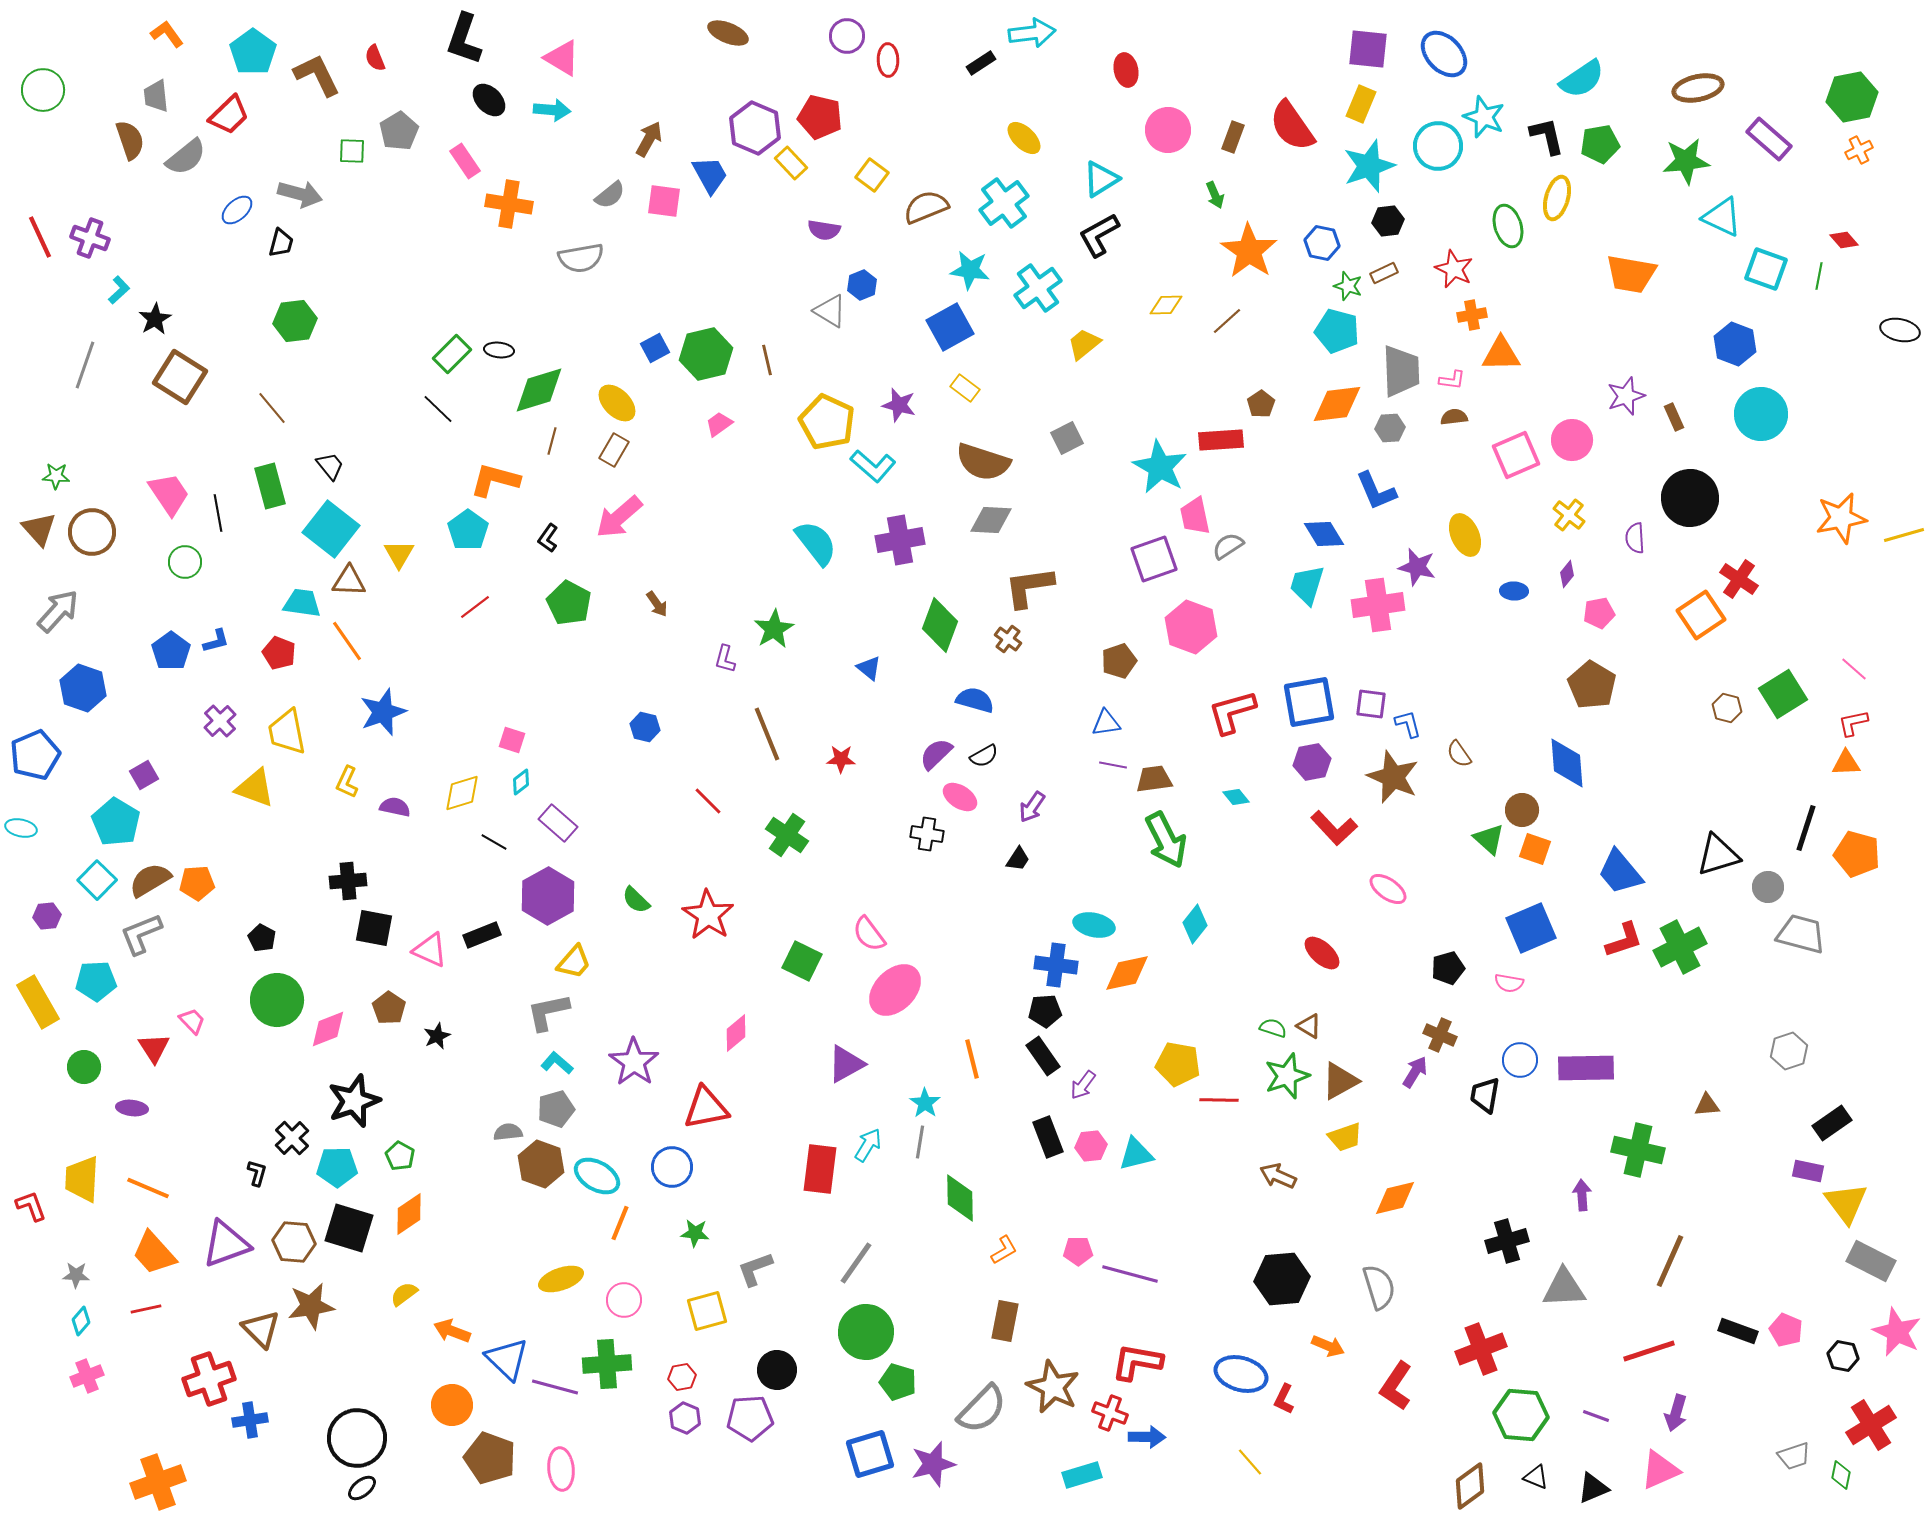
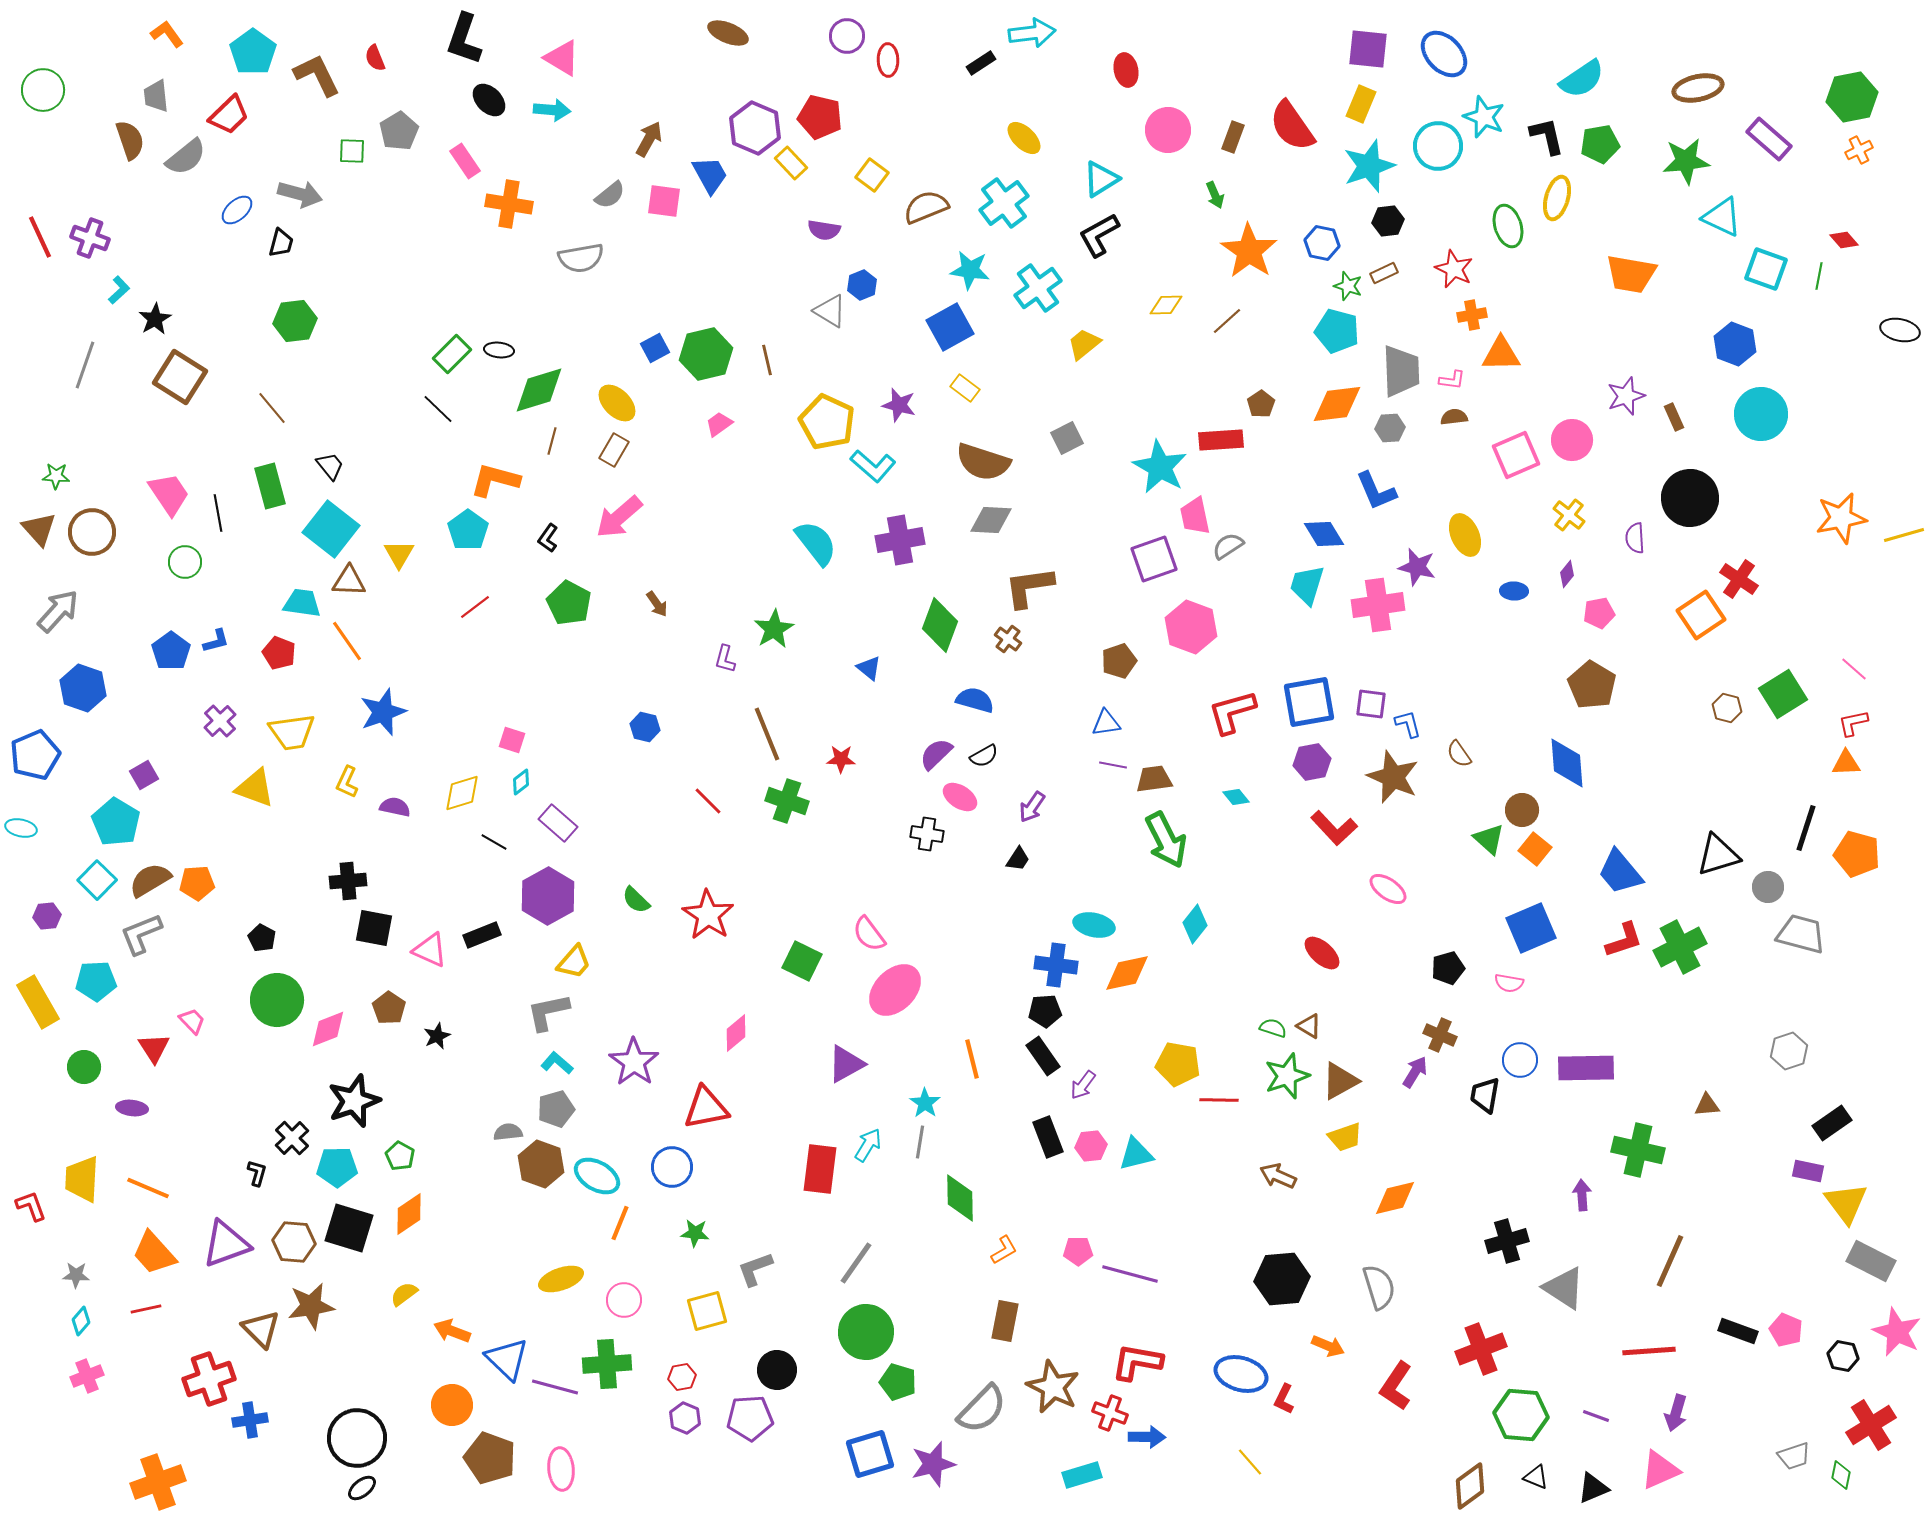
yellow trapezoid at (287, 732): moved 5 px right; rotated 87 degrees counterclockwise
green cross at (787, 835): moved 34 px up; rotated 15 degrees counterclockwise
orange square at (1535, 849): rotated 20 degrees clockwise
gray triangle at (1564, 1288): rotated 36 degrees clockwise
red line at (1649, 1351): rotated 14 degrees clockwise
